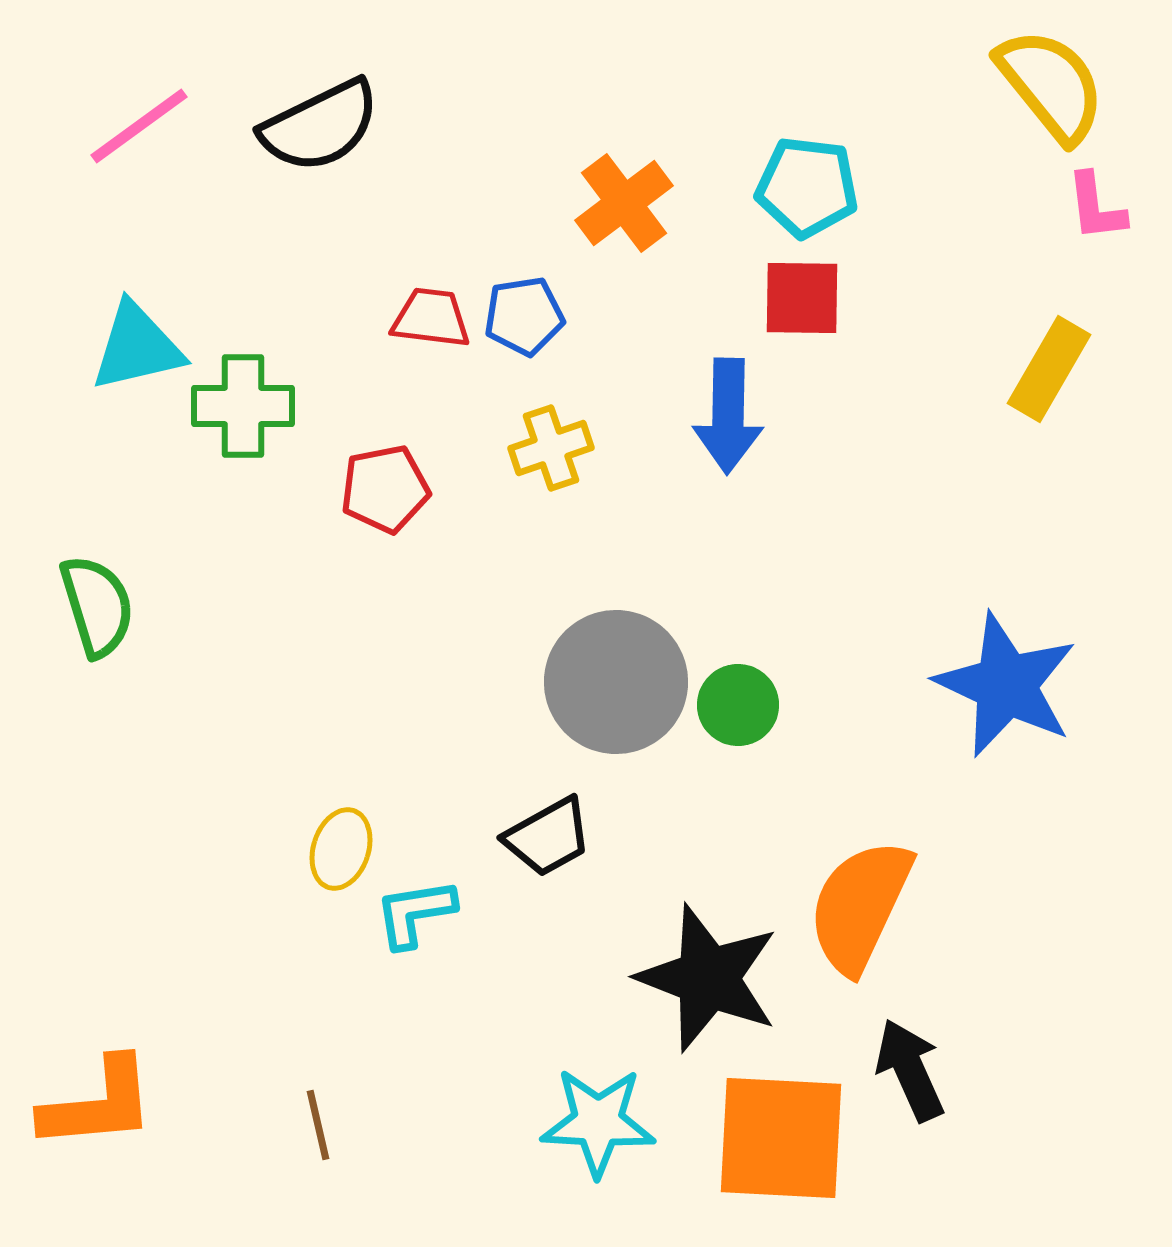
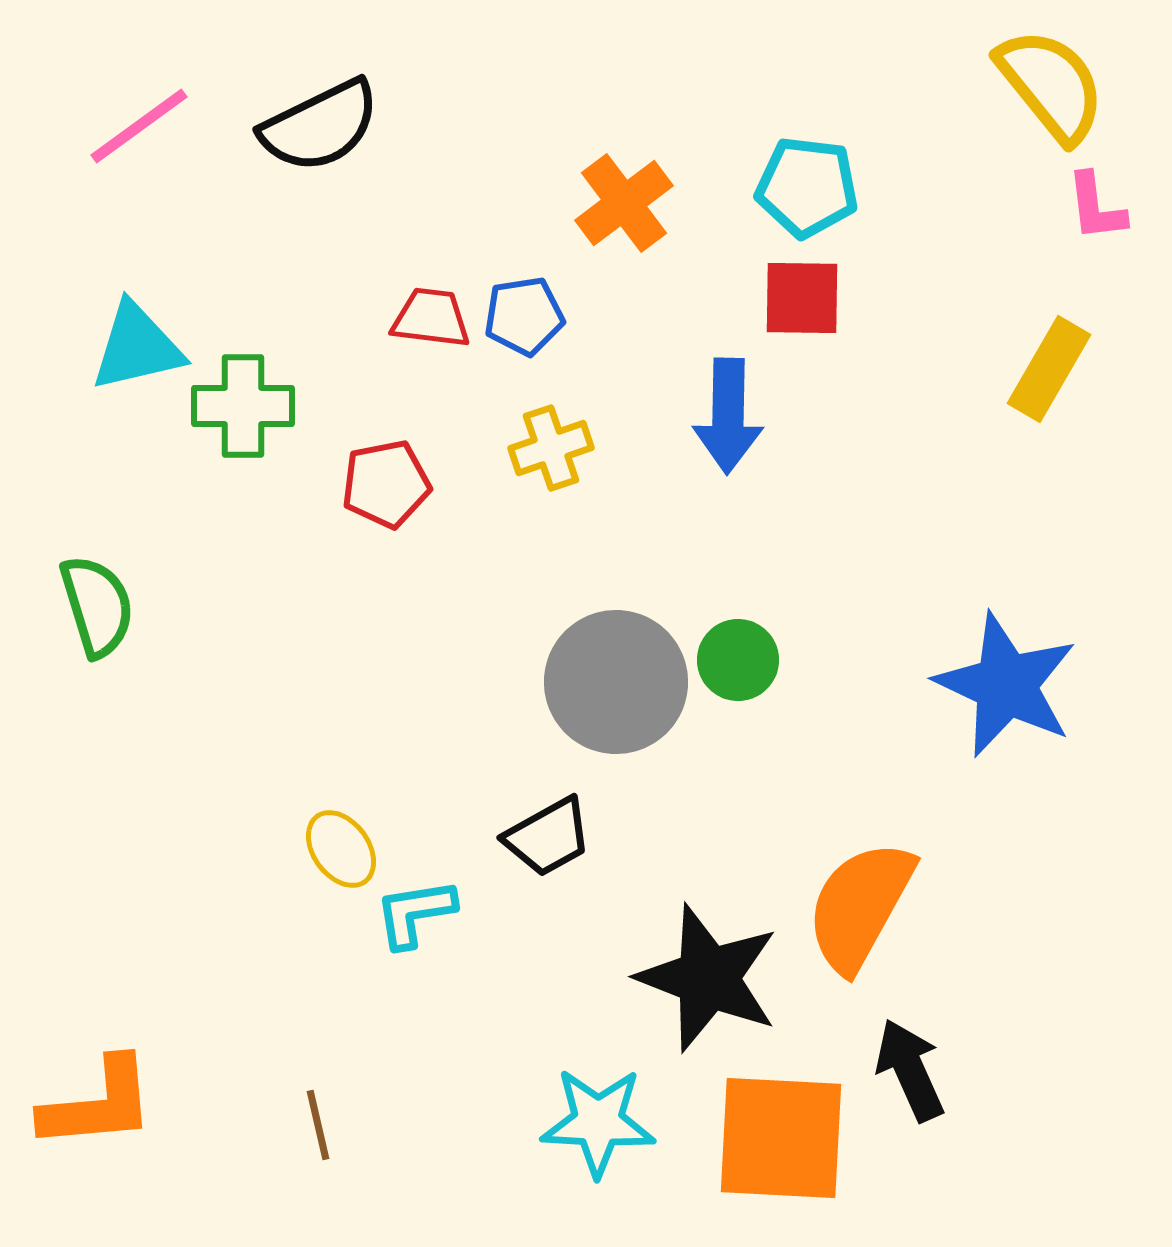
red pentagon: moved 1 px right, 5 px up
green circle: moved 45 px up
yellow ellipse: rotated 54 degrees counterclockwise
orange semicircle: rotated 4 degrees clockwise
